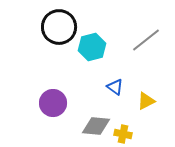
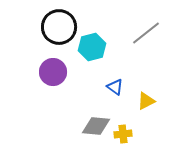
gray line: moved 7 px up
purple circle: moved 31 px up
yellow cross: rotated 18 degrees counterclockwise
